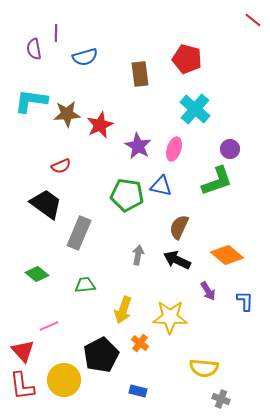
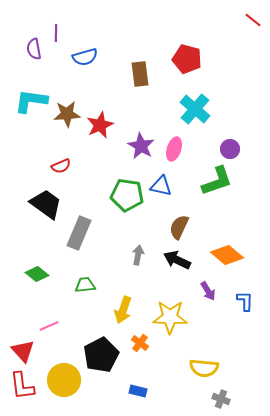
purple star: moved 3 px right
